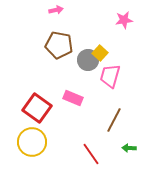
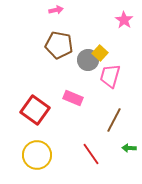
pink star: rotated 30 degrees counterclockwise
red square: moved 2 px left, 2 px down
yellow circle: moved 5 px right, 13 px down
